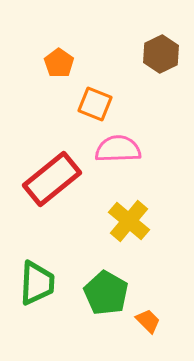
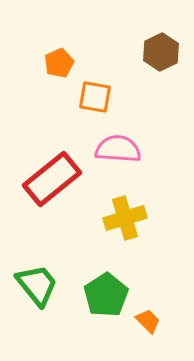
brown hexagon: moved 2 px up
orange pentagon: rotated 12 degrees clockwise
orange square: moved 7 px up; rotated 12 degrees counterclockwise
pink semicircle: rotated 6 degrees clockwise
yellow cross: moved 4 px left, 3 px up; rotated 33 degrees clockwise
green trapezoid: moved 2 px down; rotated 42 degrees counterclockwise
green pentagon: moved 2 px down; rotated 9 degrees clockwise
